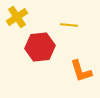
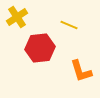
yellow line: rotated 18 degrees clockwise
red hexagon: moved 1 px down
